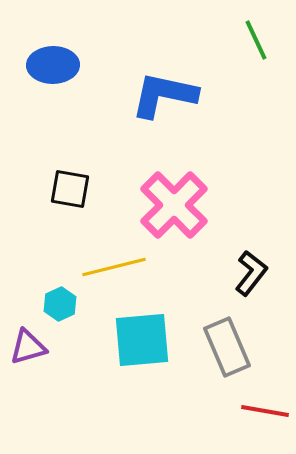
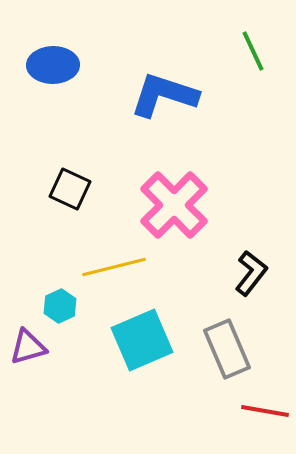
green line: moved 3 px left, 11 px down
blue L-shape: rotated 6 degrees clockwise
black square: rotated 15 degrees clockwise
cyan hexagon: moved 2 px down
cyan square: rotated 18 degrees counterclockwise
gray rectangle: moved 2 px down
